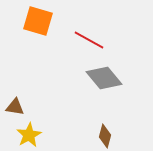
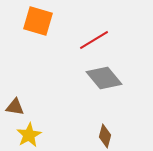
red line: moved 5 px right; rotated 60 degrees counterclockwise
